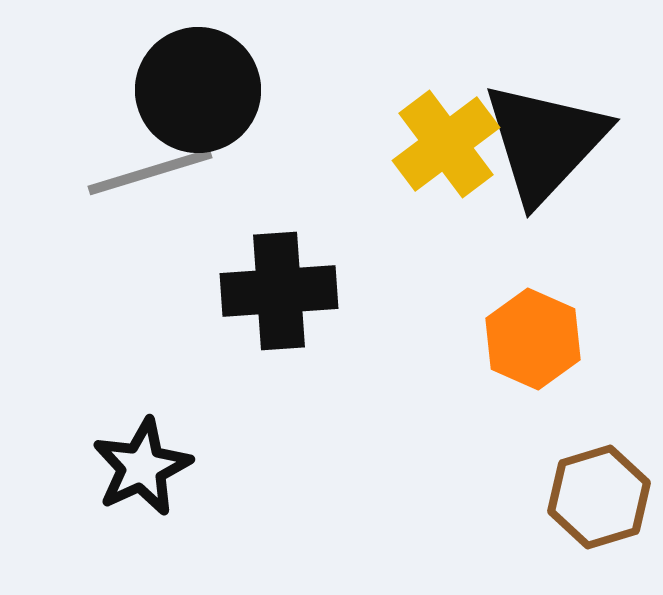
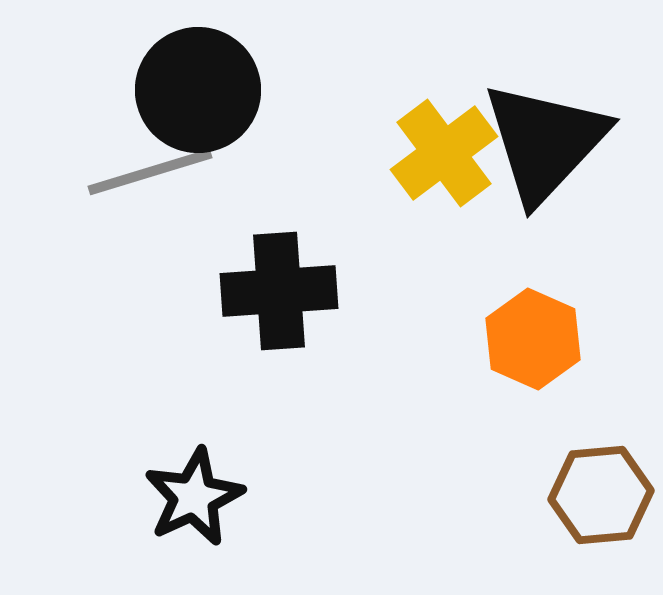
yellow cross: moved 2 px left, 9 px down
black star: moved 52 px right, 30 px down
brown hexagon: moved 2 px right, 2 px up; rotated 12 degrees clockwise
